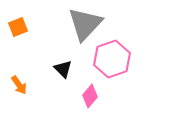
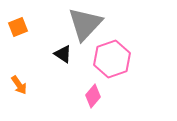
black triangle: moved 15 px up; rotated 12 degrees counterclockwise
pink diamond: moved 3 px right
